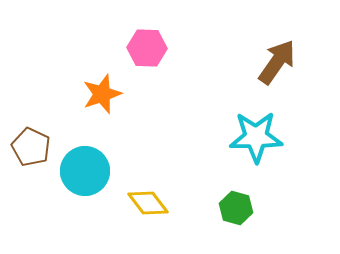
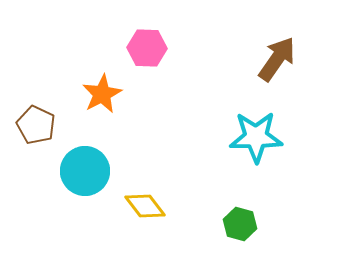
brown arrow: moved 3 px up
orange star: rotated 9 degrees counterclockwise
brown pentagon: moved 5 px right, 22 px up
yellow diamond: moved 3 px left, 3 px down
green hexagon: moved 4 px right, 16 px down
